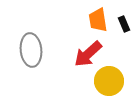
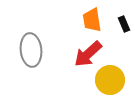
orange trapezoid: moved 6 px left
yellow circle: moved 1 px right, 1 px up
